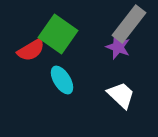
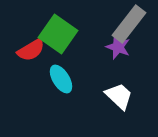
cyan ellipse: moved 1 px left, 1 px up
white trapezoid: moved 2 px left, 1 px down
